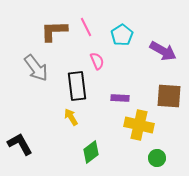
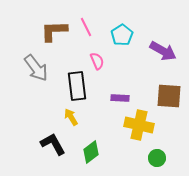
black L-shape: moved 33 px right
